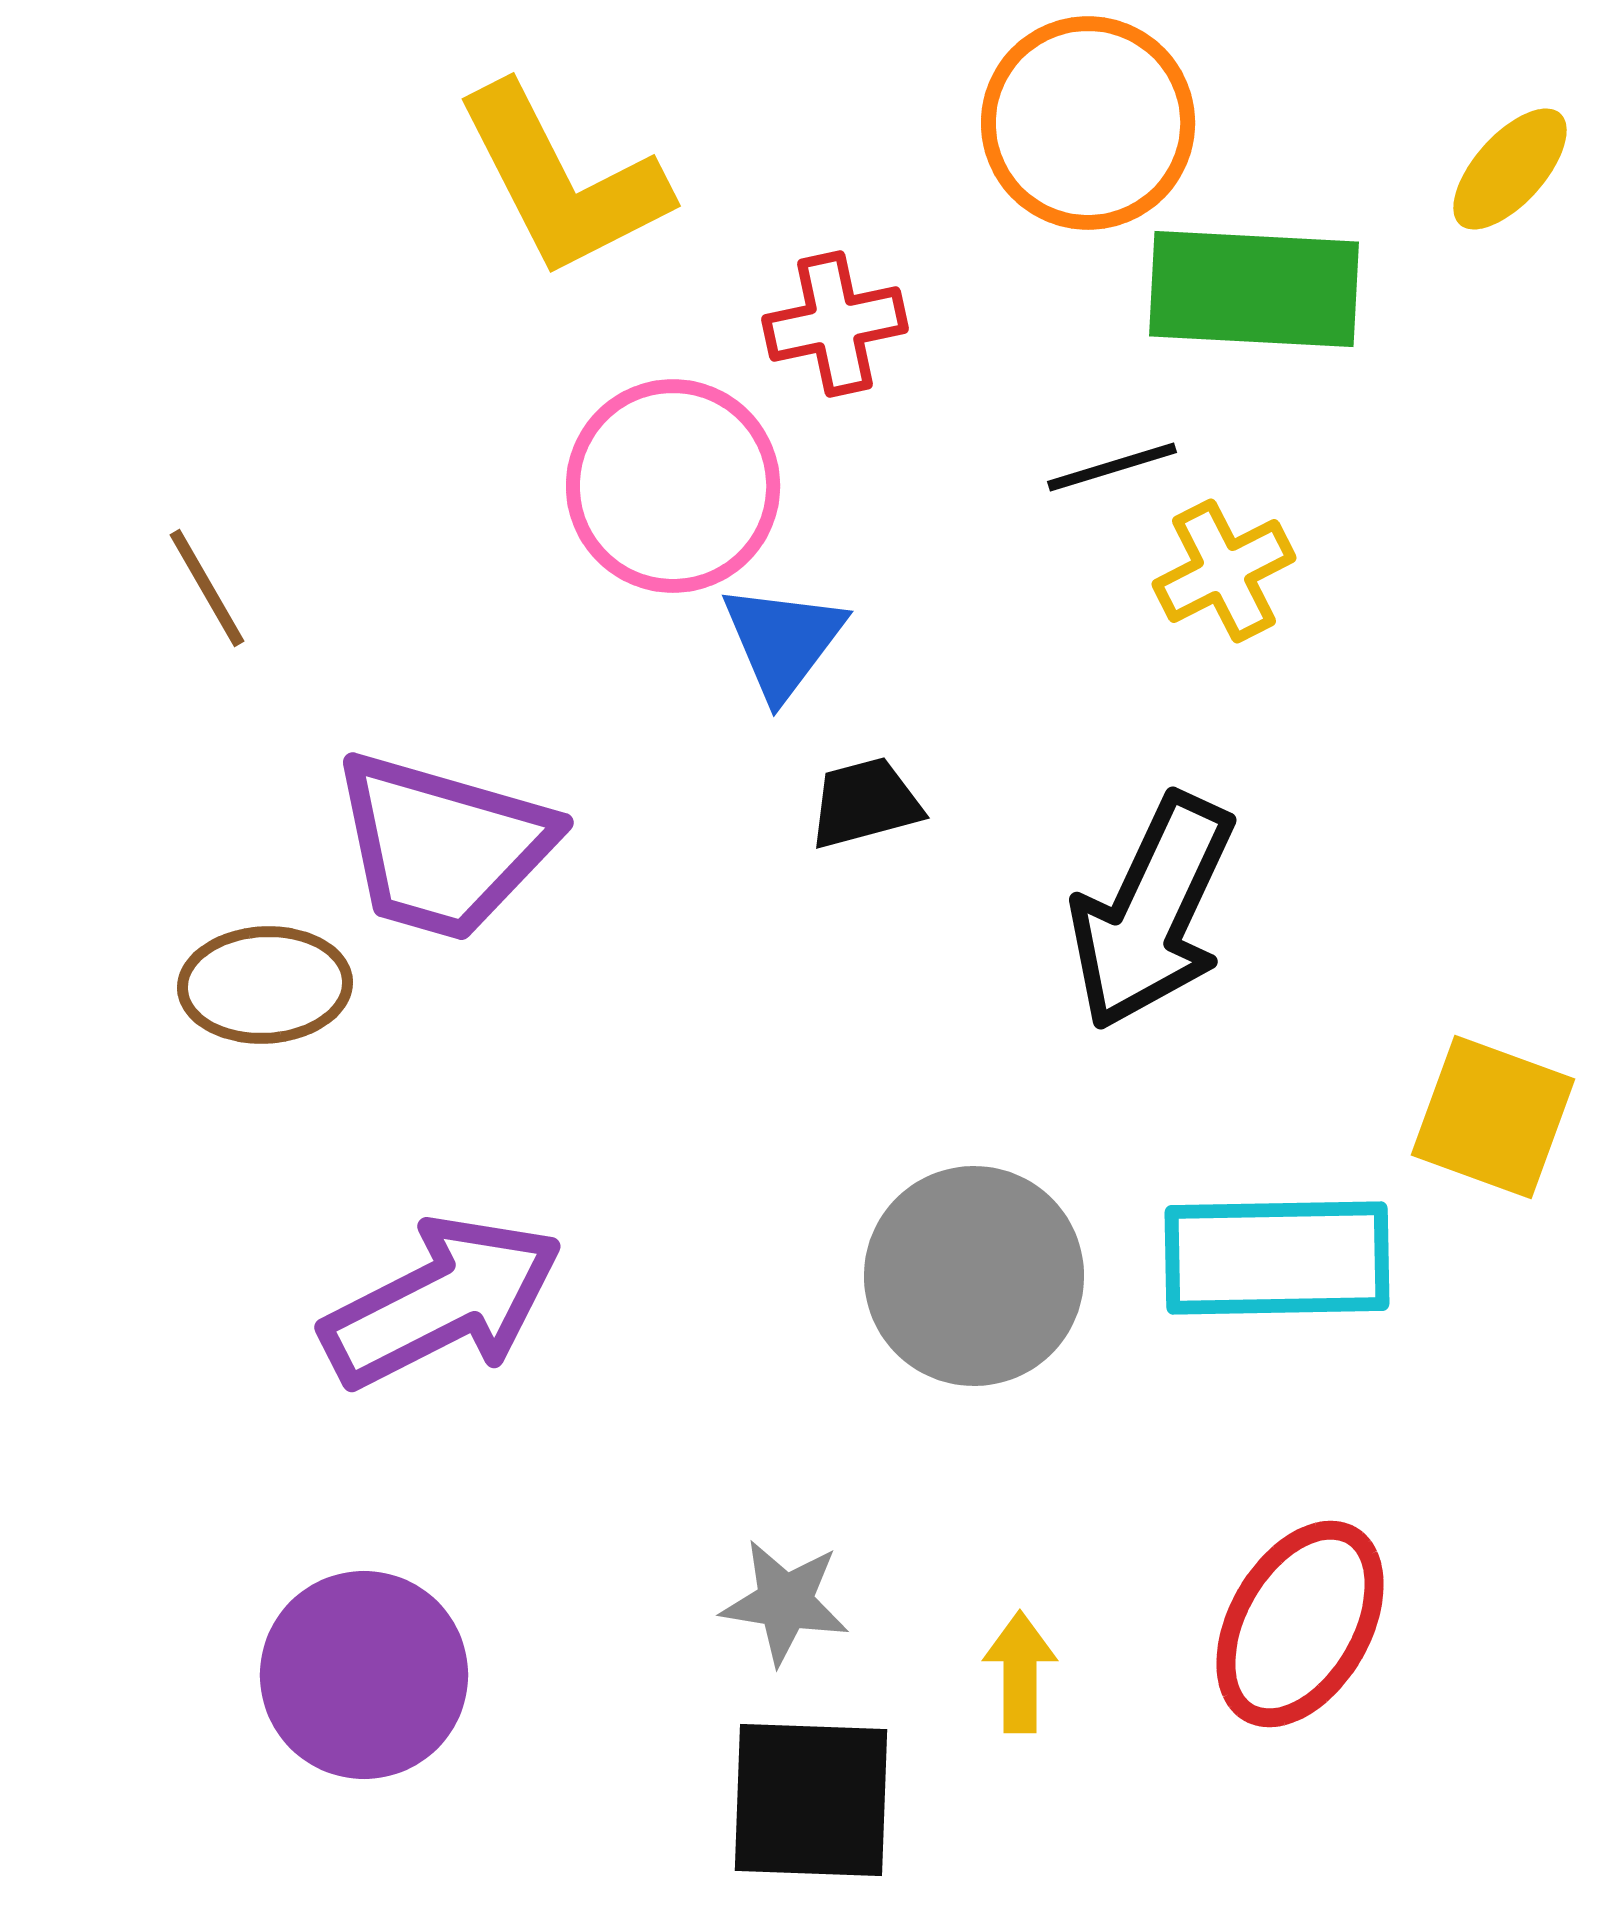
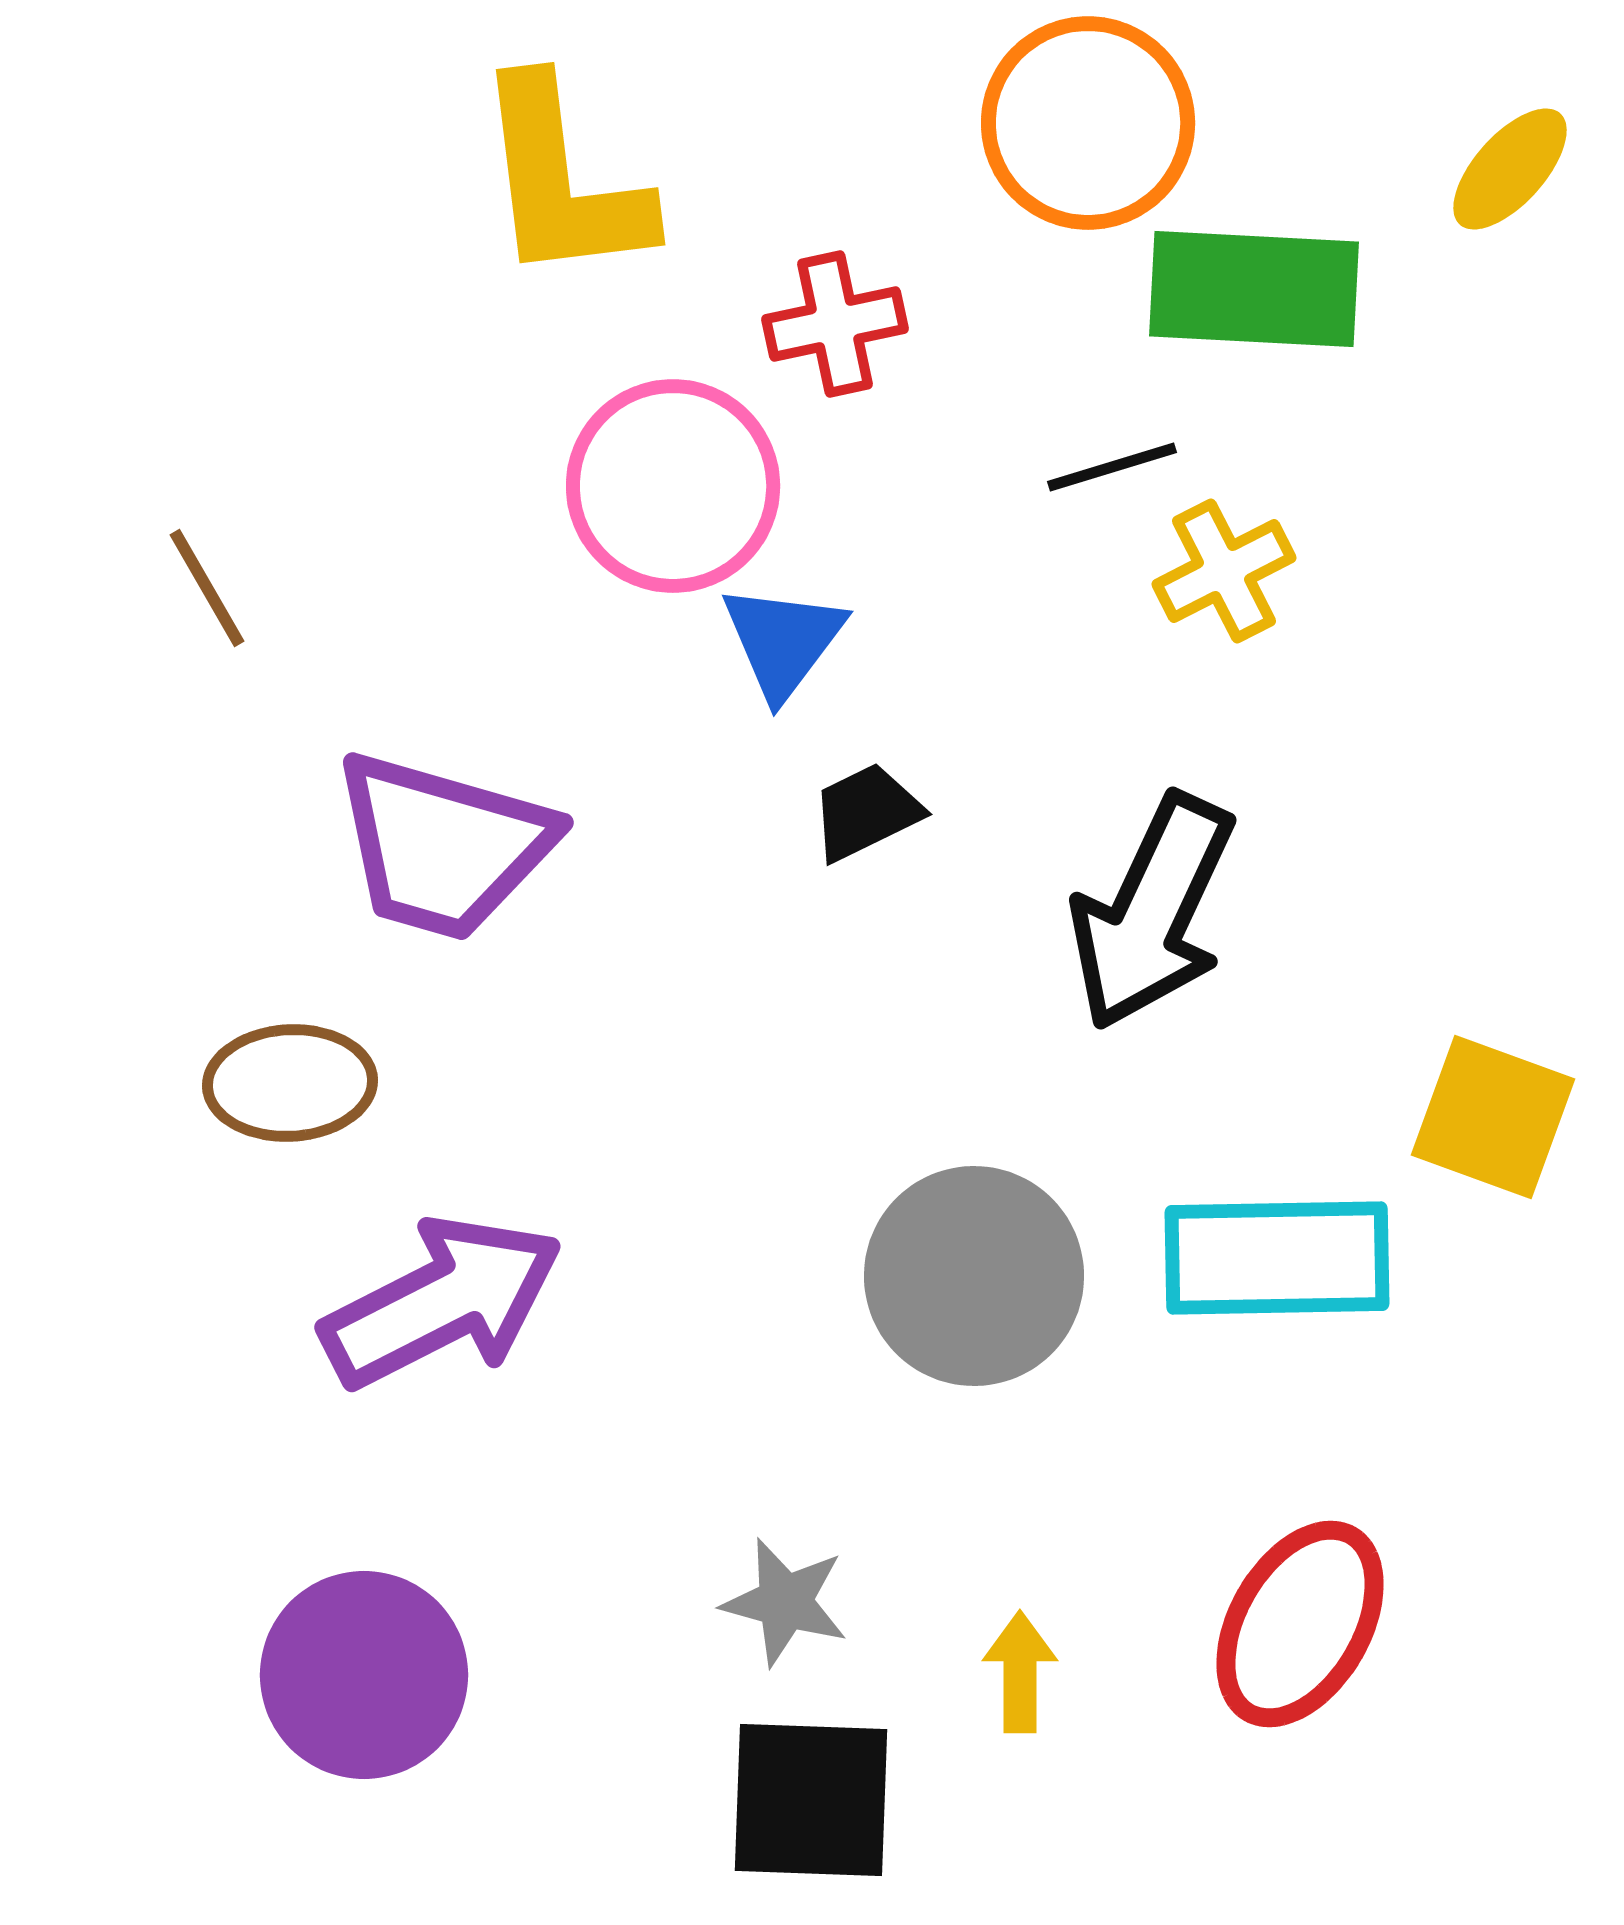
yellow L-shape: rotated 20 degrees clockwise
black trapezoid: moved 1 px right, 9 px down; rotated 11 degrees counterclockwise
brown ellipse: moved 25 px right, 98 px down
gray star: rotated 6 degrees clockwise
